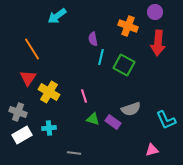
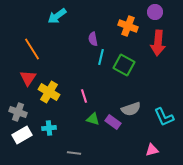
cyan L-shape: moved 2 px left, 3 px up
